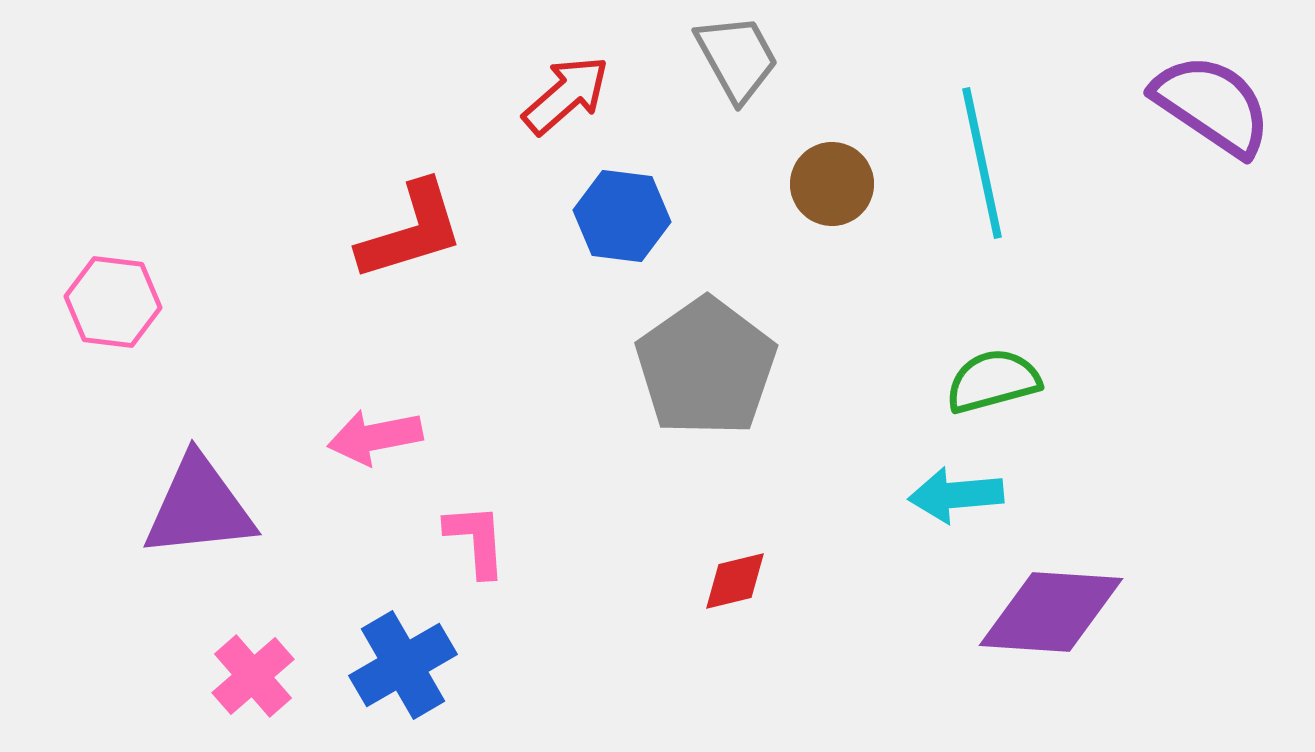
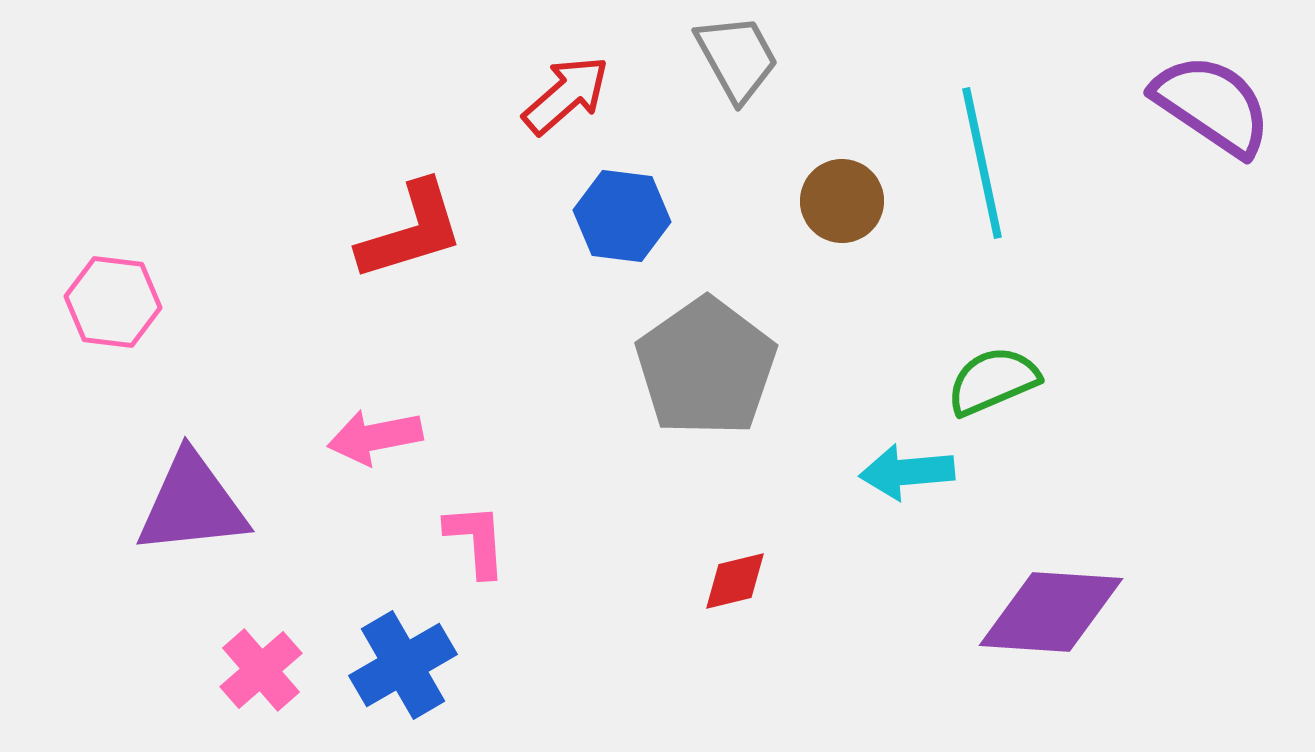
brown circle: moved 10 px right, 17 px down
green semicircle: rotated 8 degrees counterclockwise
cyan arrow: moved 49 px left, 23 px up
purple triangle: moved 7 px left, 3 px up
pink cross: moved 8 px right, 6 px up
